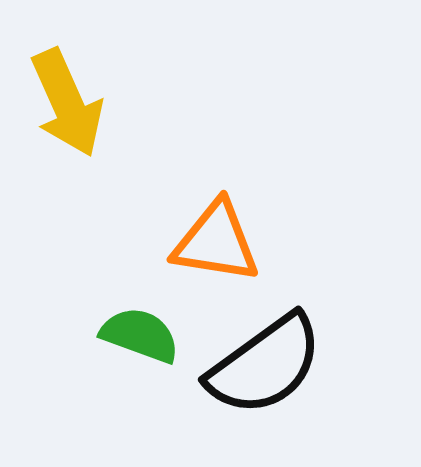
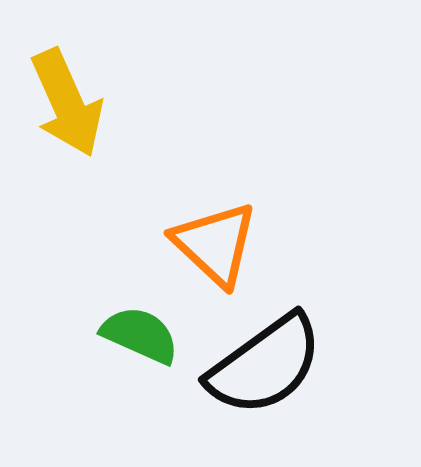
orange triangle: moved 1 px left, 2 px down; rotated 34 degrees clockwise
green semicircle: rotated 4 degrees clockwise
